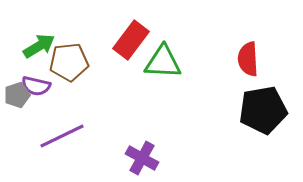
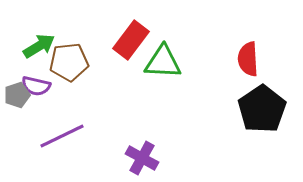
black pentagon: moved 1 px left, 1 px up; rotated 24 degrees counterclockwise
